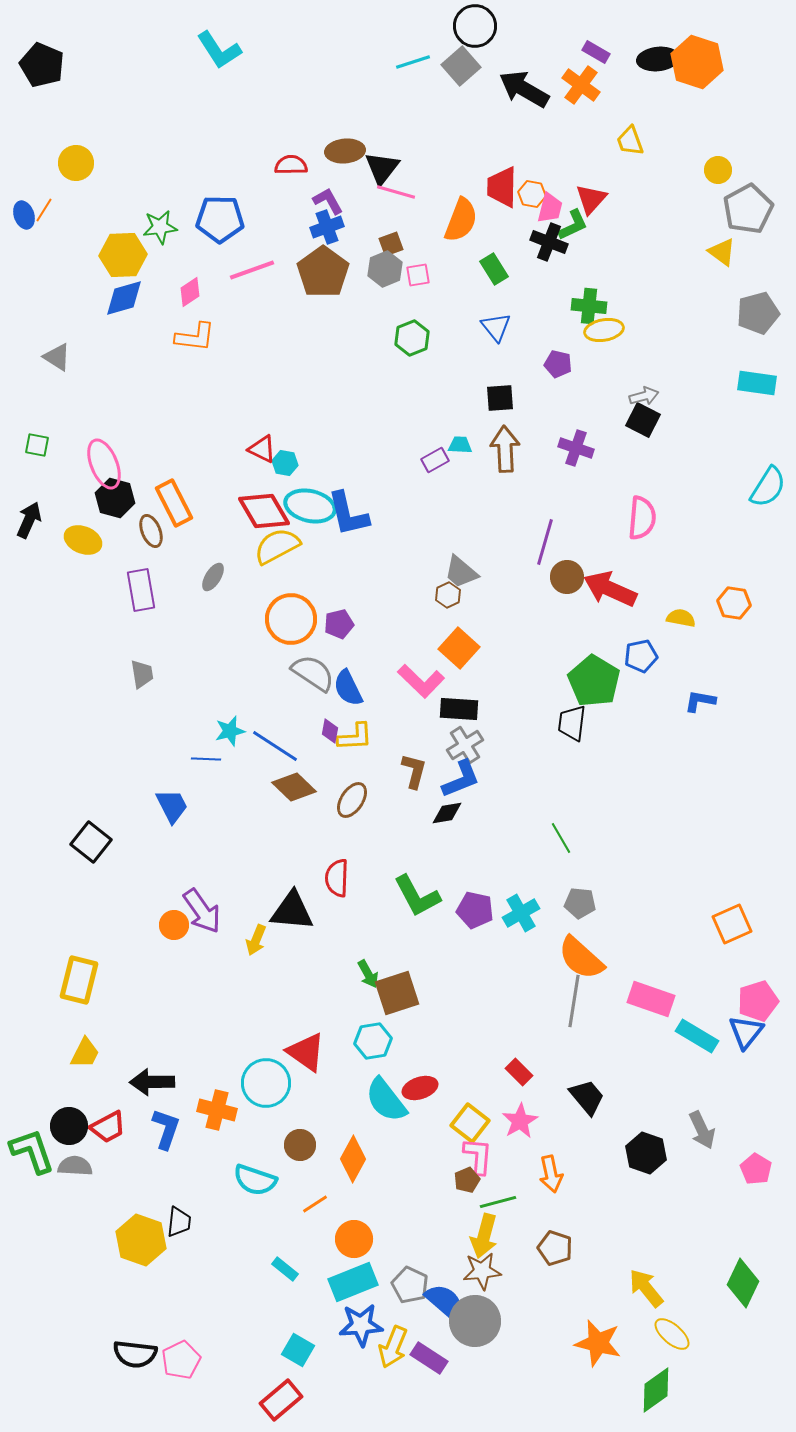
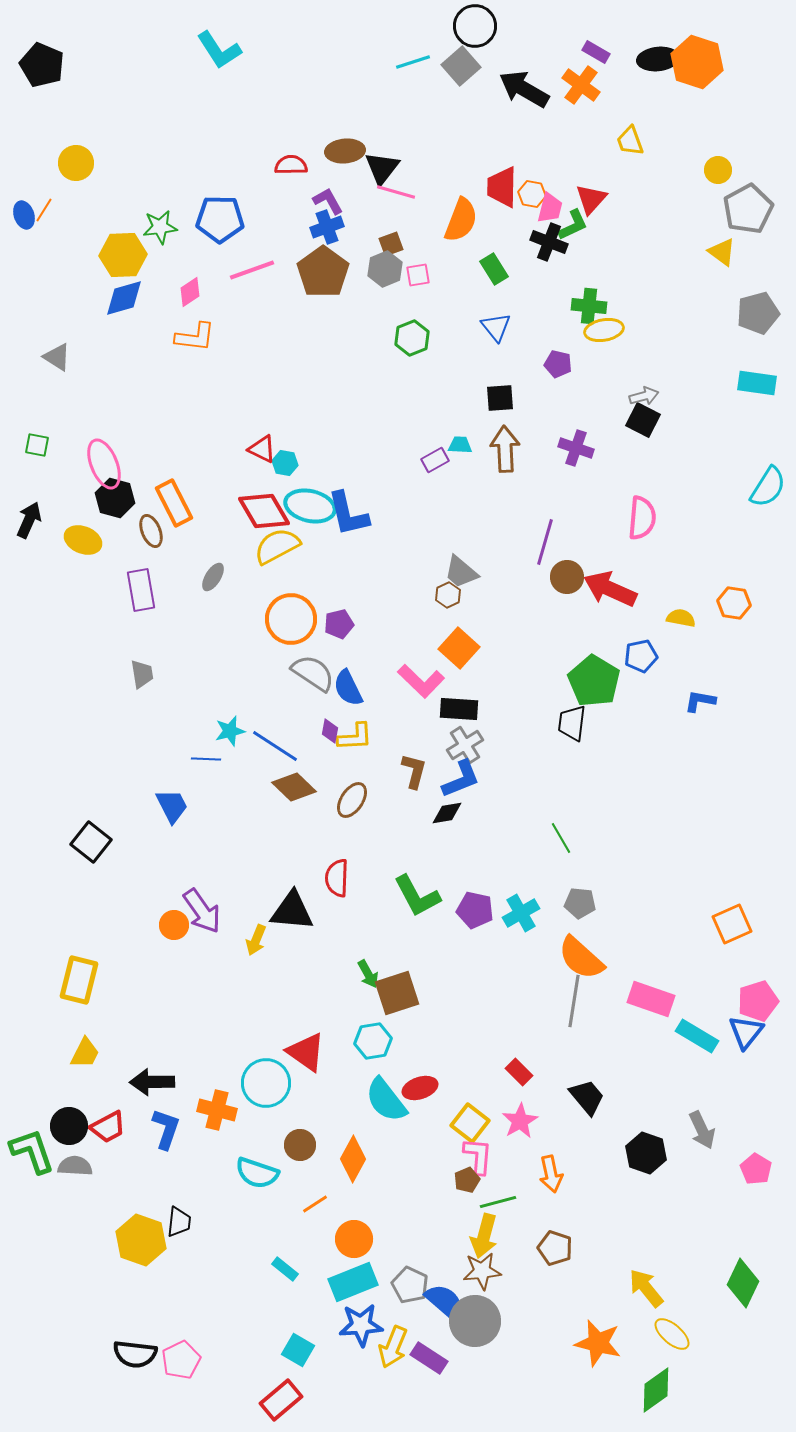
cyan semicircle at (255, 1180): moved 2 px right, 7 px up
